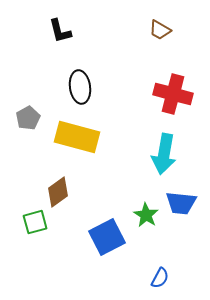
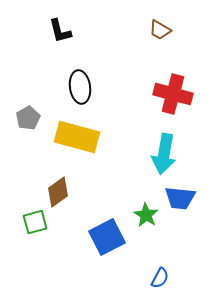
blue trapezoid: moved 1 px left, 5 px up
